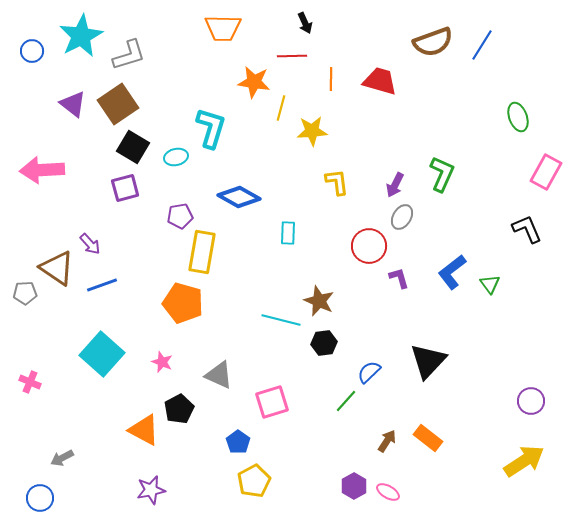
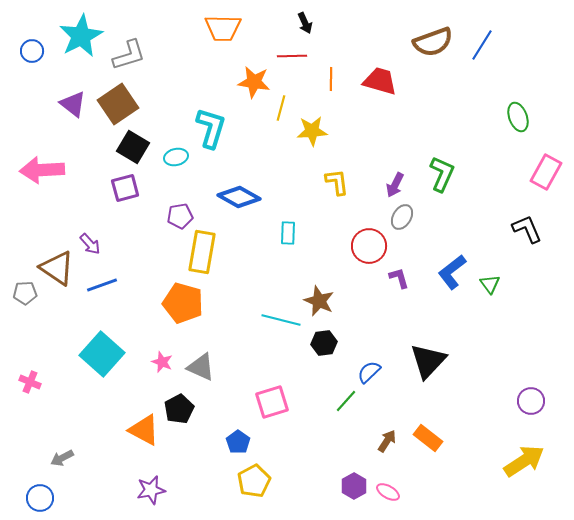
gray triangle at (219, 375): moved 18 px left, 8 px up
